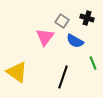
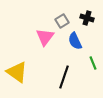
gray square: rotated 24 degrees clockwise
blue semicircle: rotated 36 degrees clockwise
black line: moved 1 px right
